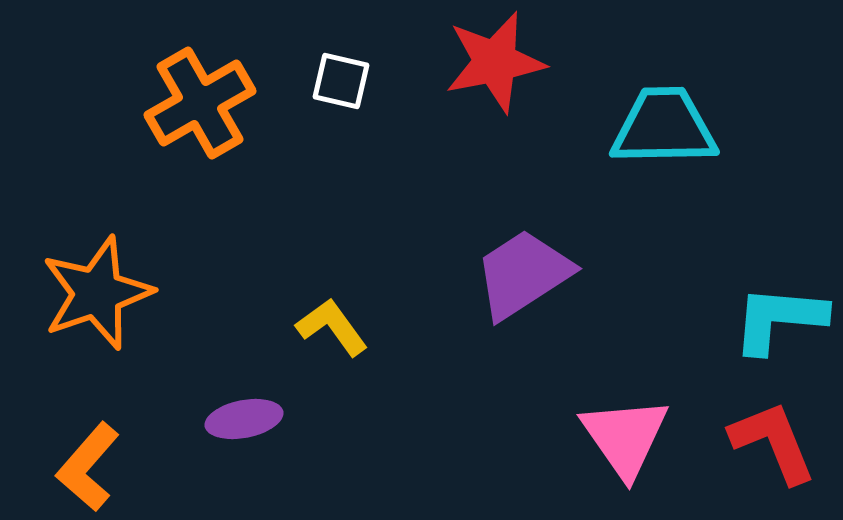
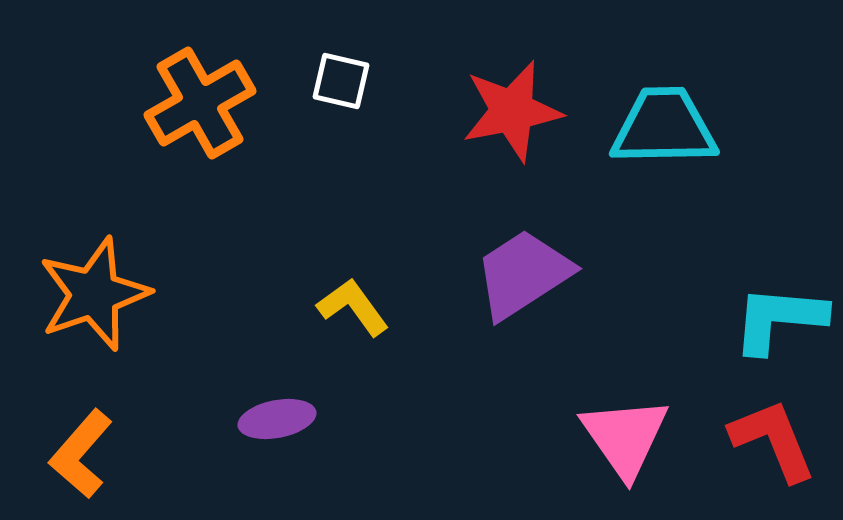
red star: moved 17 px right, 49 px down
orange star: moved 3 px left, 1 px down
yellow L-shape: moved 21 px right, 20 px up
purple ellipse: moved 33 px right
red L-shape: moved 2 px up
orange L-shape: moved 7 px left, 13 px up
